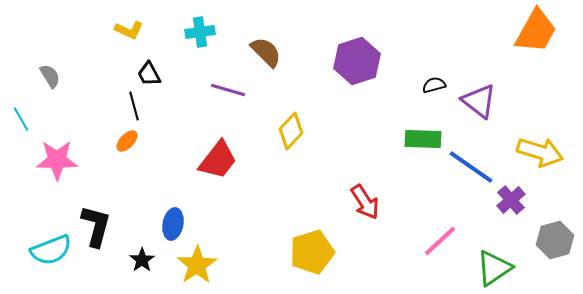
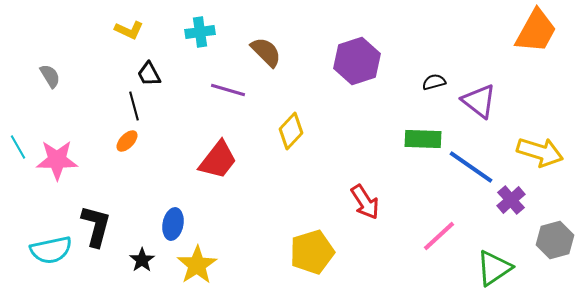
black semicircle: moved 3 px up
cyan line: moved 3 px left, 28 px down
pink line: moved 1 px left, 5 px up
cyan semicircle: rotated 9 degrees clockwise
